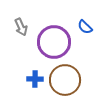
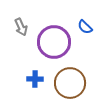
brown circle: moved 5 px right, 3 px down
